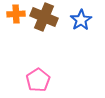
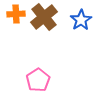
brown cross: rotated 28 degrees clockwise
